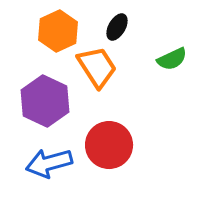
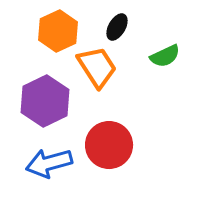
green semicircle: moved 7 px left, 3 px up
purple hexagon: rotated 9 degrees clockwise
